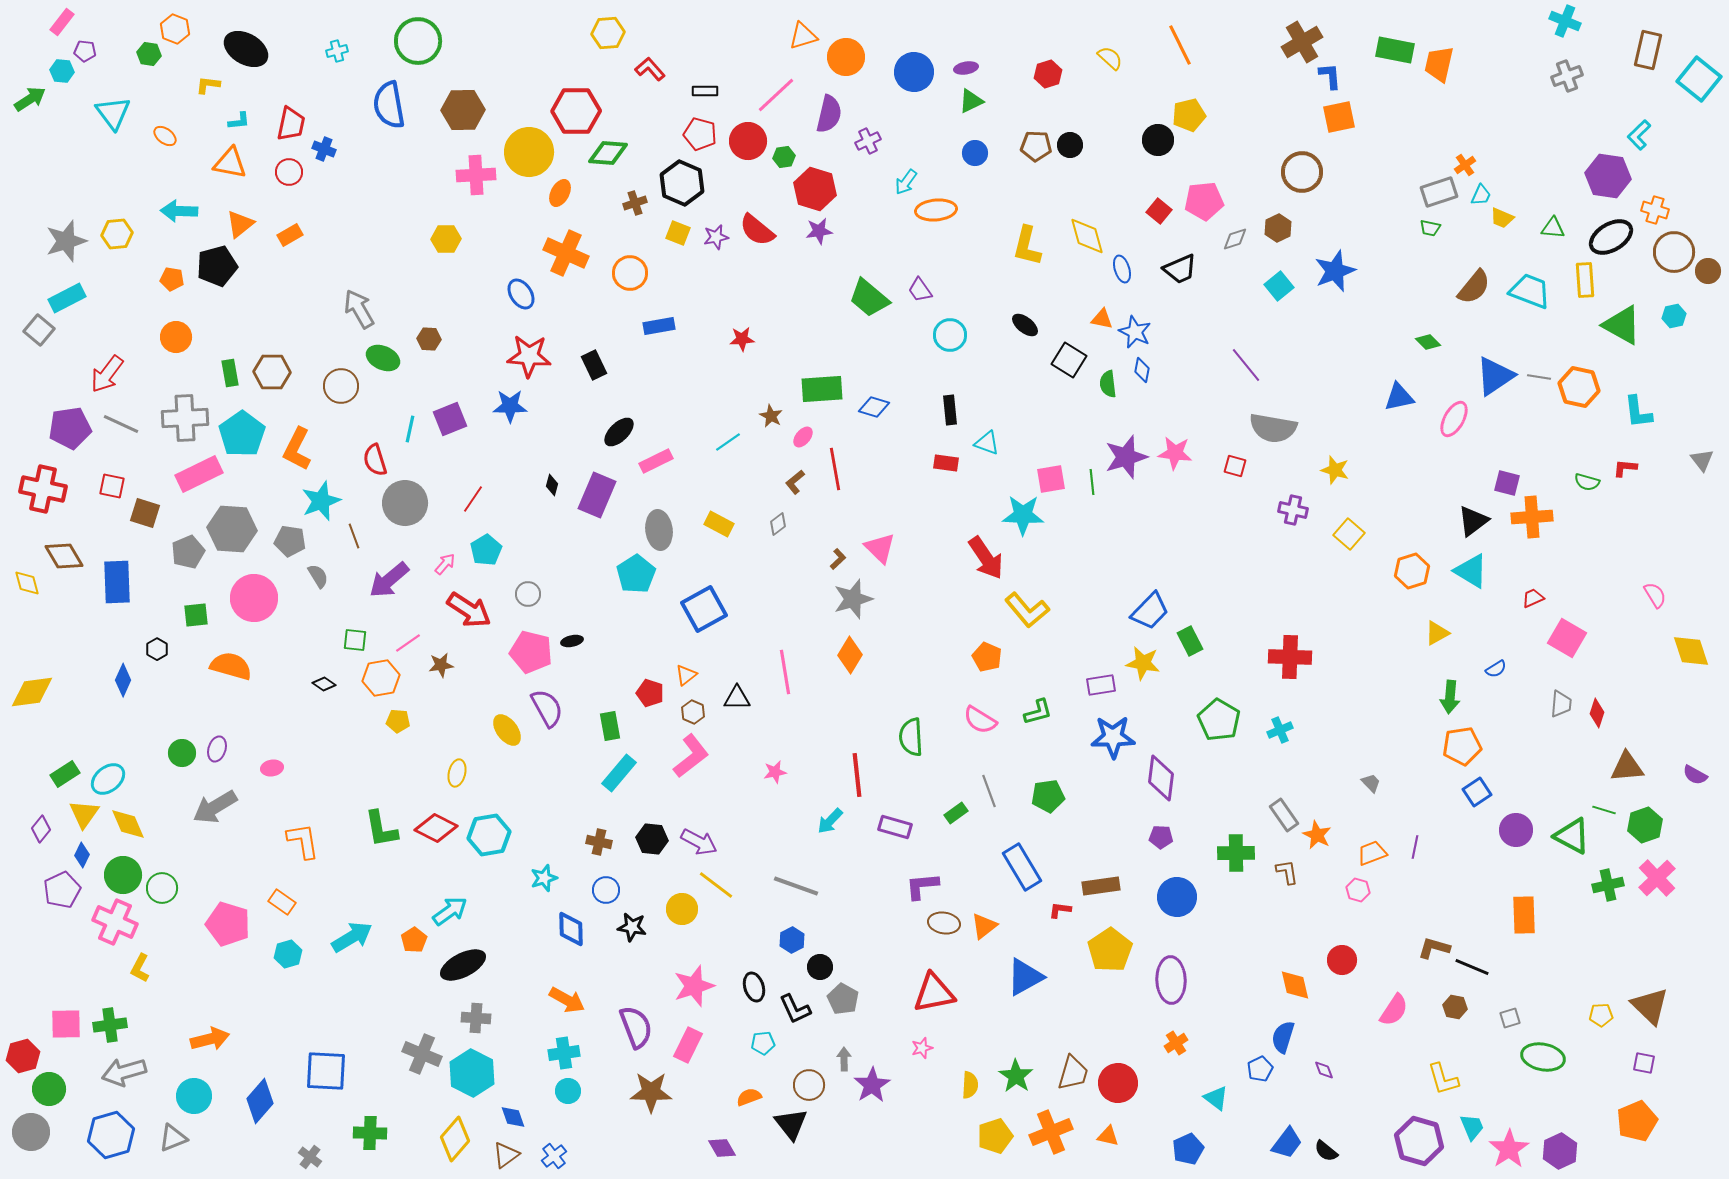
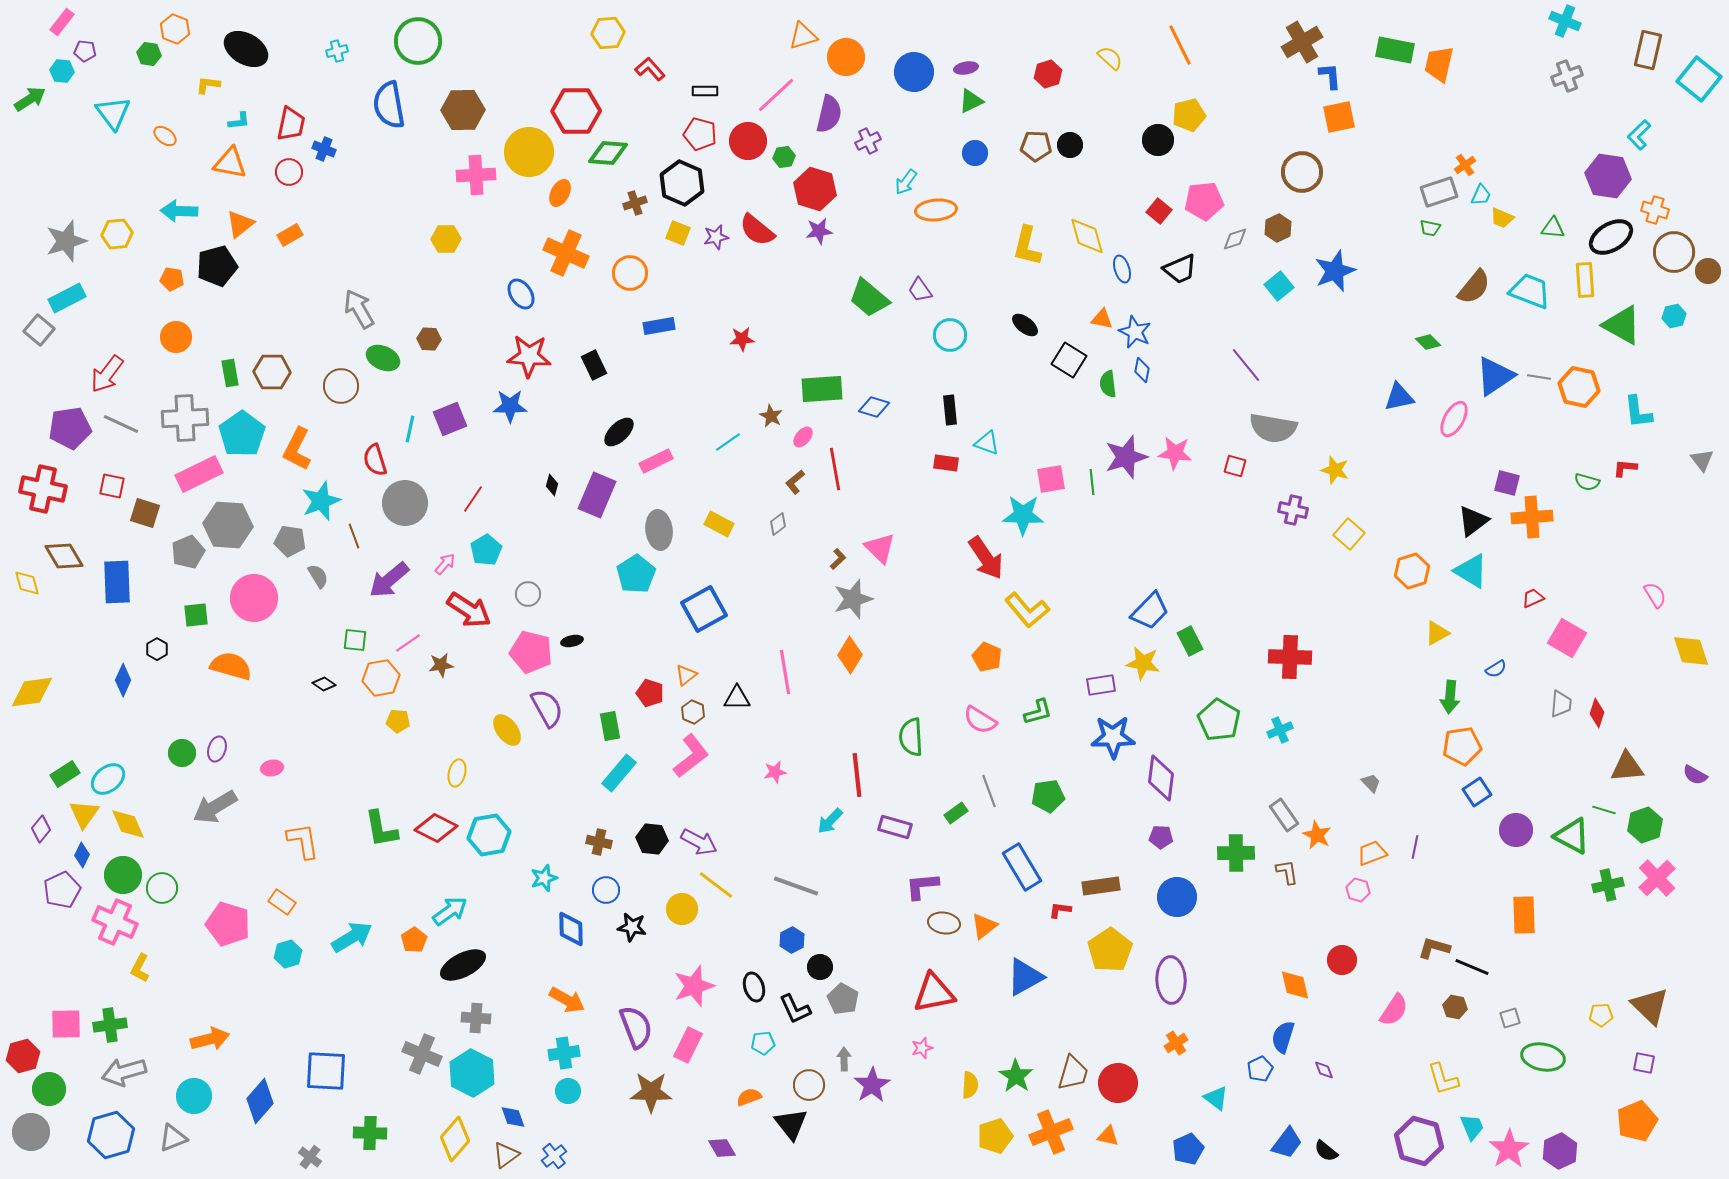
gray hexagon at (232, 529): moved 4 px left, 4 px up
